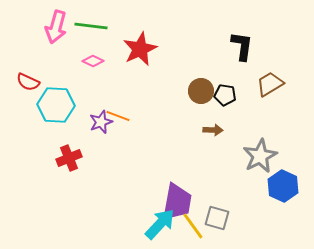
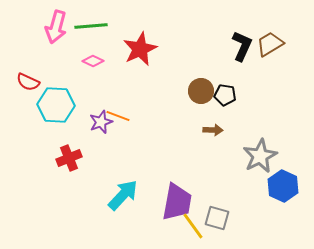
green line: rotated 12 degrees counterclockwise
black L-shape: rotated 16 degrees clockwise
brown trapezoid: moved 40 px up
cyan arrow: moved 37 px left, 29 px up
